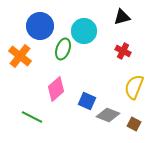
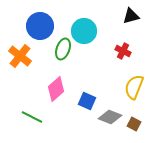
black triangle: moved 9 px right, 1 px up
gray diamond: moved 2 px right, 2 px down
